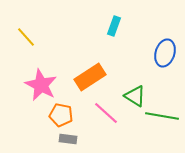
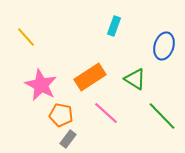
blue ellipse: moved 1 px left, 7 px up
green triangle: moved 17 px up
green line: rotated 36 degrees clockwise
gray rectangle: rotated 60 degrees counterclockwise
